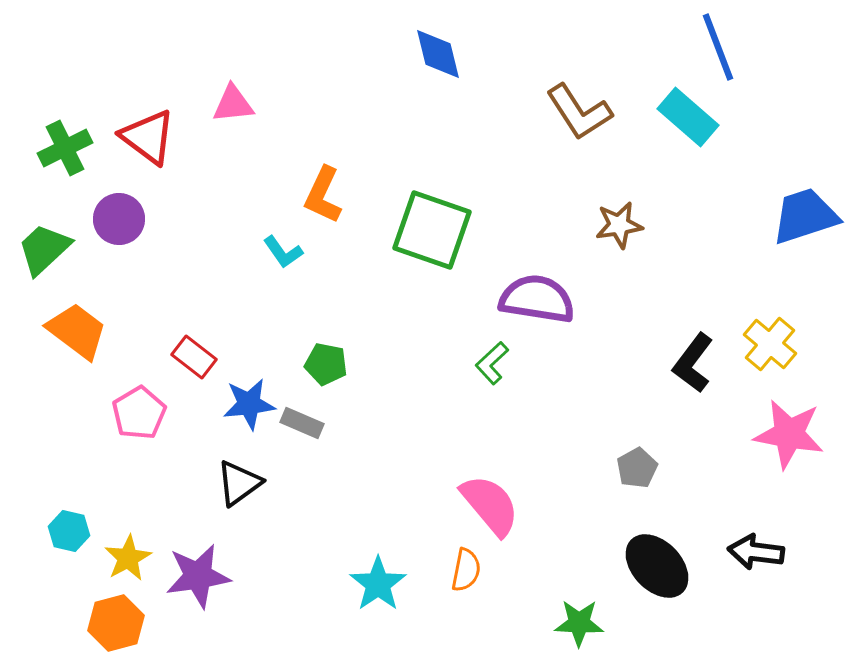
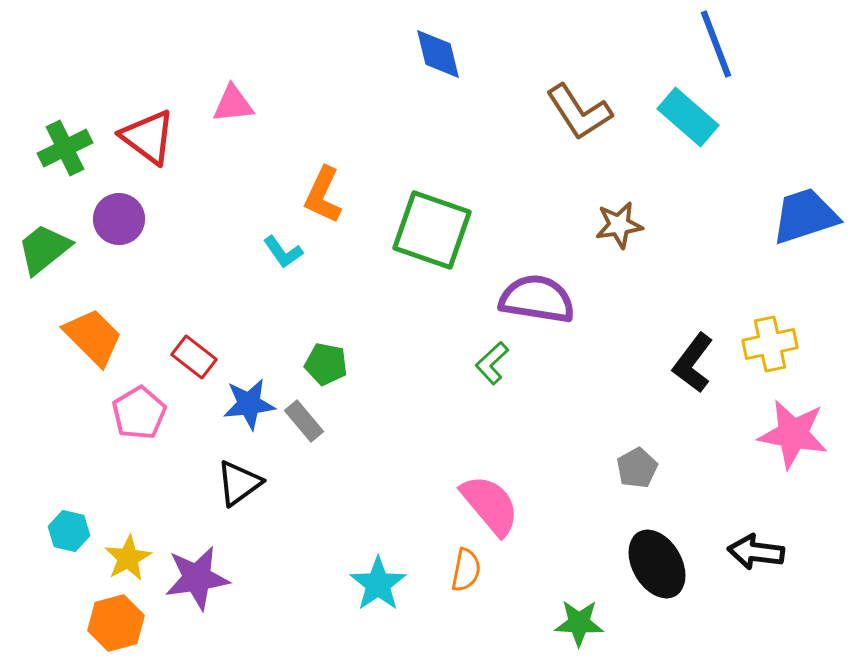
blue line: moved 2 px left, 3 px up
green trapezoid: rotated 4 degrees clockwise
orange trapezoid: moved 16 px right, 6 px down; rotated 8 degrees clockwise
yellow cross: rotated 38 degrees clockwise
gray rectangle: moved 2 px right, 2 px up; rotated 27 degrees clockwise
pink star: moved 4 px right
black ellipse: moved 2 px up; rotated 14 degrees clockwise
purple star: moved 1 px left, 2 px down
